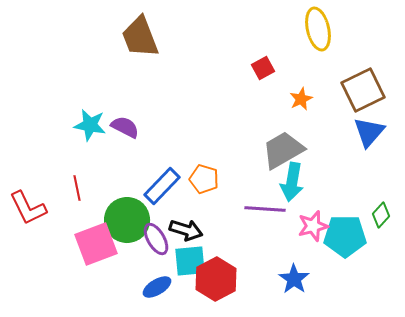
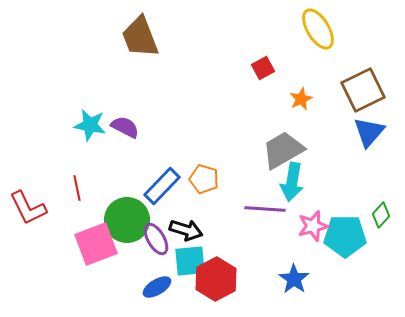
yellow ellipse: rotated 18 degrees counterclockwise
